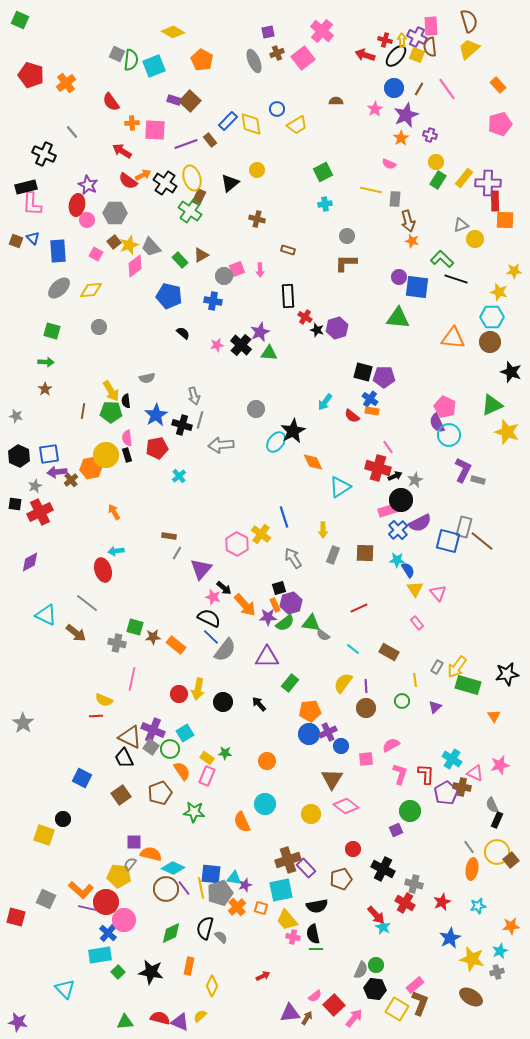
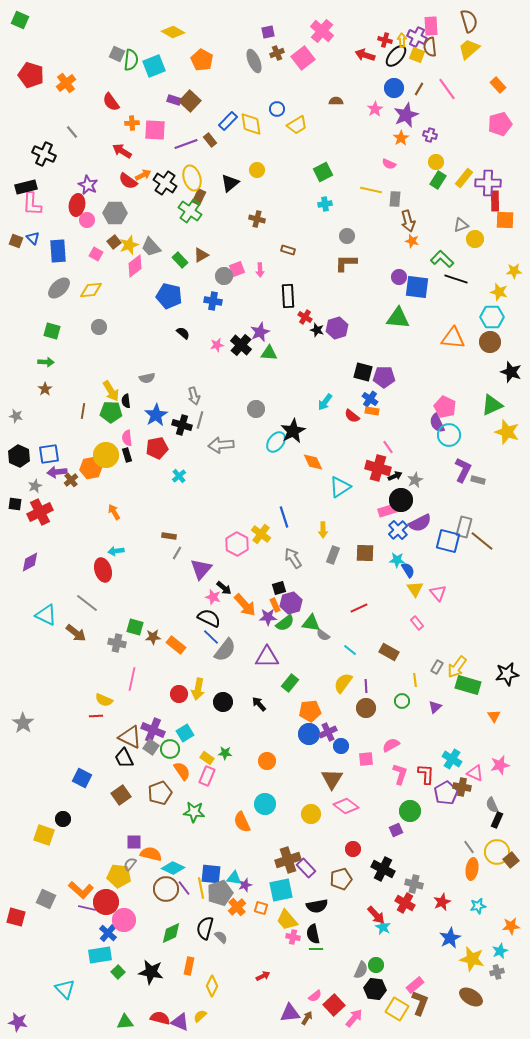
cyan line at (353, 649): moved 3 px left, 1 px down
